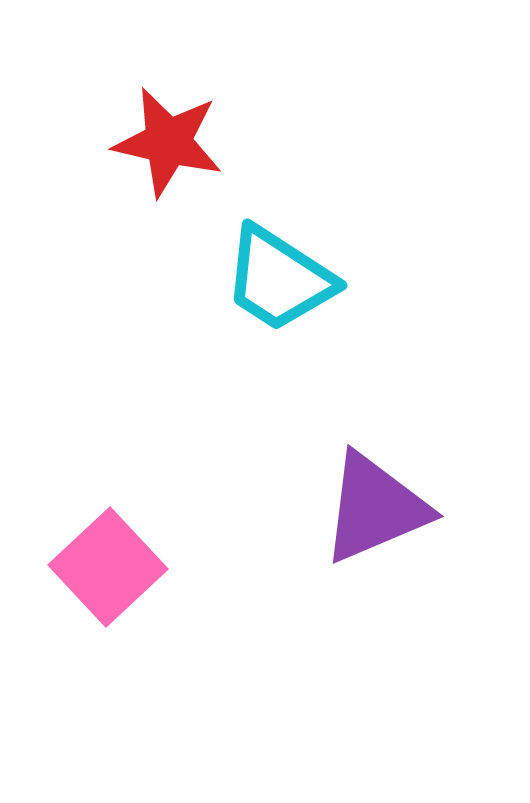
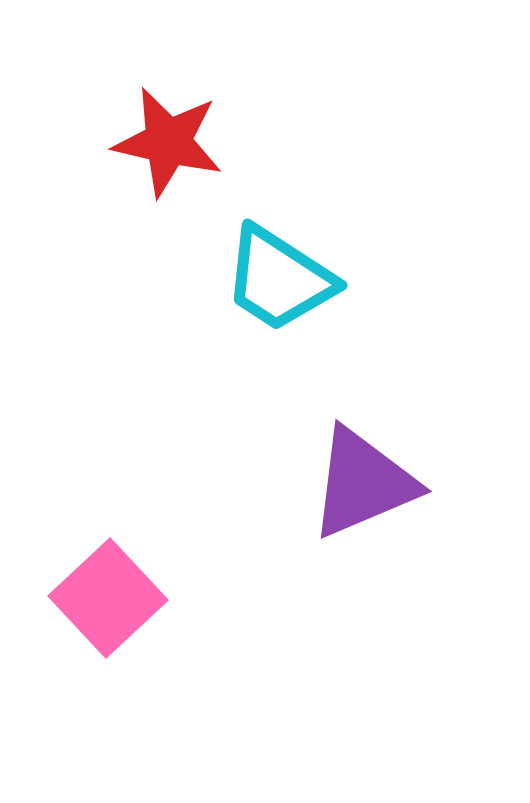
purple triangle: moved 12 px left, 25 px up
pink square: moved 31 px down
